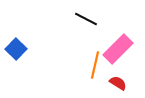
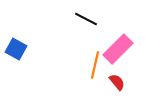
blue square: rotated 15 degrees counterclockwise
red semicircle: moved 1 px left, 1 px up; rotated 18 degrees clockwise
